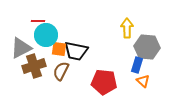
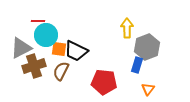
gray hexagon: rotated 25 degrees counterclockwise
black trapezoid: rotated 15 degrees clockwise
orange triangle: moved 5 px right, 8 px down; rotated 24 degrees clockwise
